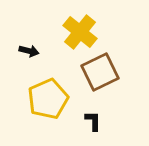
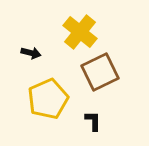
black arrow: moved 2 px right, 2 px down
